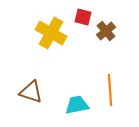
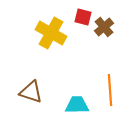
brown cross: moved 2 px left, 4 px up
cyan trapezoid: rotated 10 degrees clockwise
